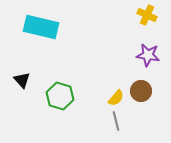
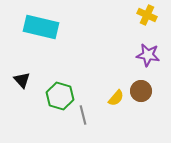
gray line: moved 33 px left, 6 px up
